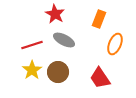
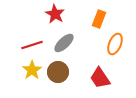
gray ellipse: moved 3 px down; rotated 70 degrees counterclockwise
